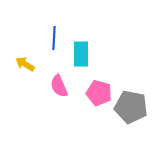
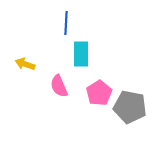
blue line: moved 12 px right, 15 px up
yellow arrow: rotated 12 degrees counterclockwise
pink pentagon: rotated 25 degrees clockwise
gray pentagon: moved 1 px left
